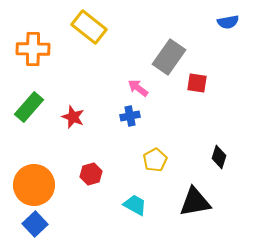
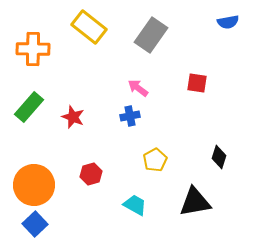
gray rectangle: moved 18 px left, 22 px up
